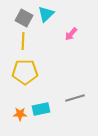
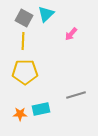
gray line: moved 1 px right, 3 px up
